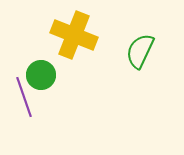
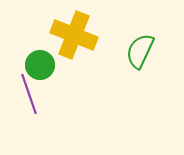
green circle: moved 1 px left, 10 px up
purple line: moved 5 px right, 3 px up
